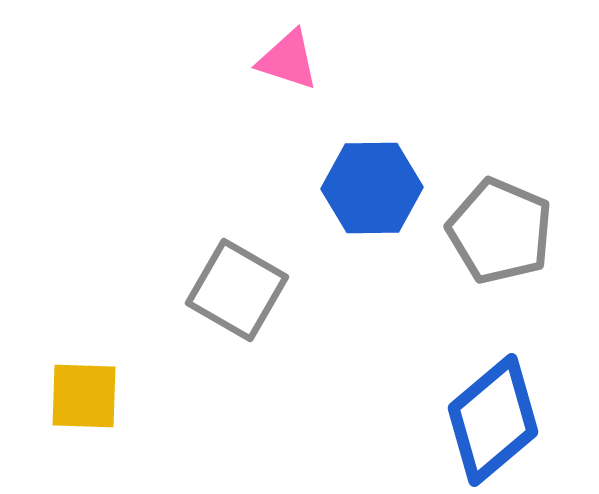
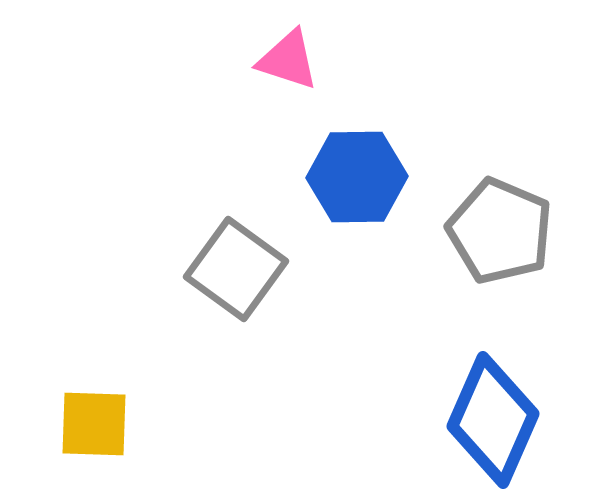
blue hexagon: moved 15 px left, 11 px up
gray square: moved 1 px left, 21 px up; rotated 6 degrees clockwise
yellow square: moved 10 px right, 28 px down
blue diamond: rotated 26 degrees counterclockwise
